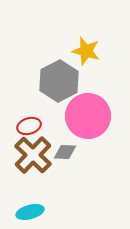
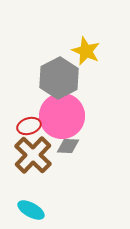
yellow star: rotated 8 degrees clockwise
gray hexagon: moved 3 px up
pink circle: moved 26 px left
gray diamond: moved 3 px right, 6 px up
cyan ellipse: moved 1 px right, 2 px up; rotated 44 degrees clockwise
